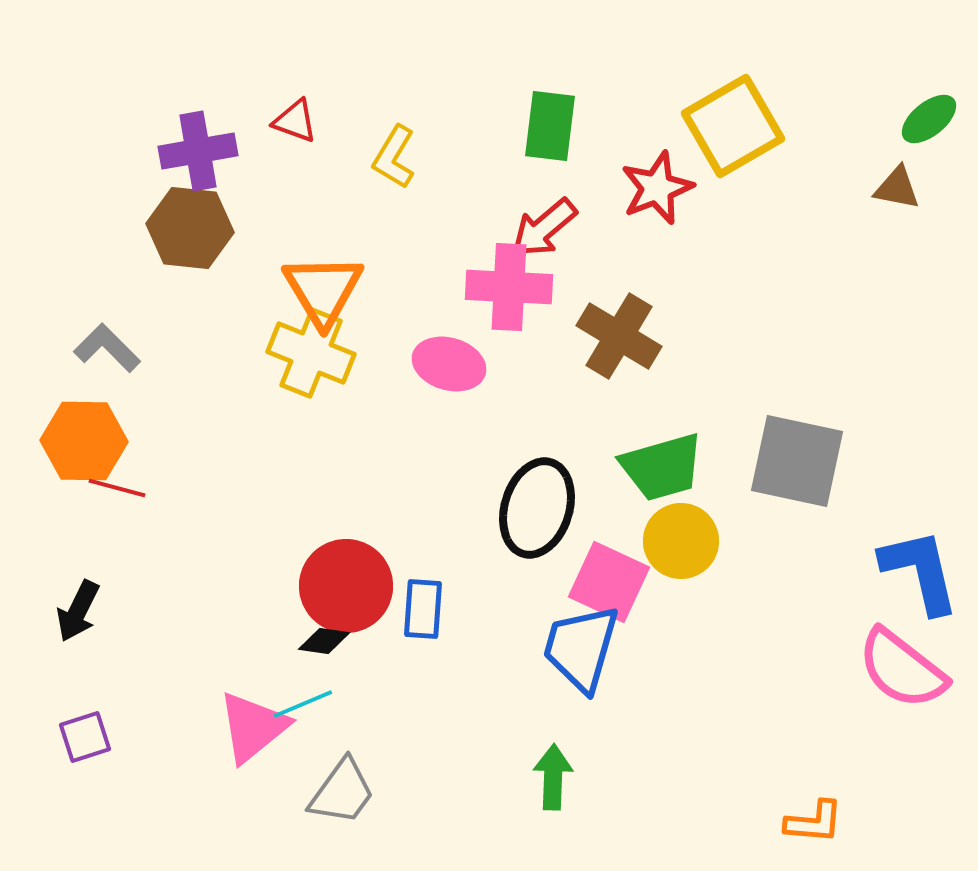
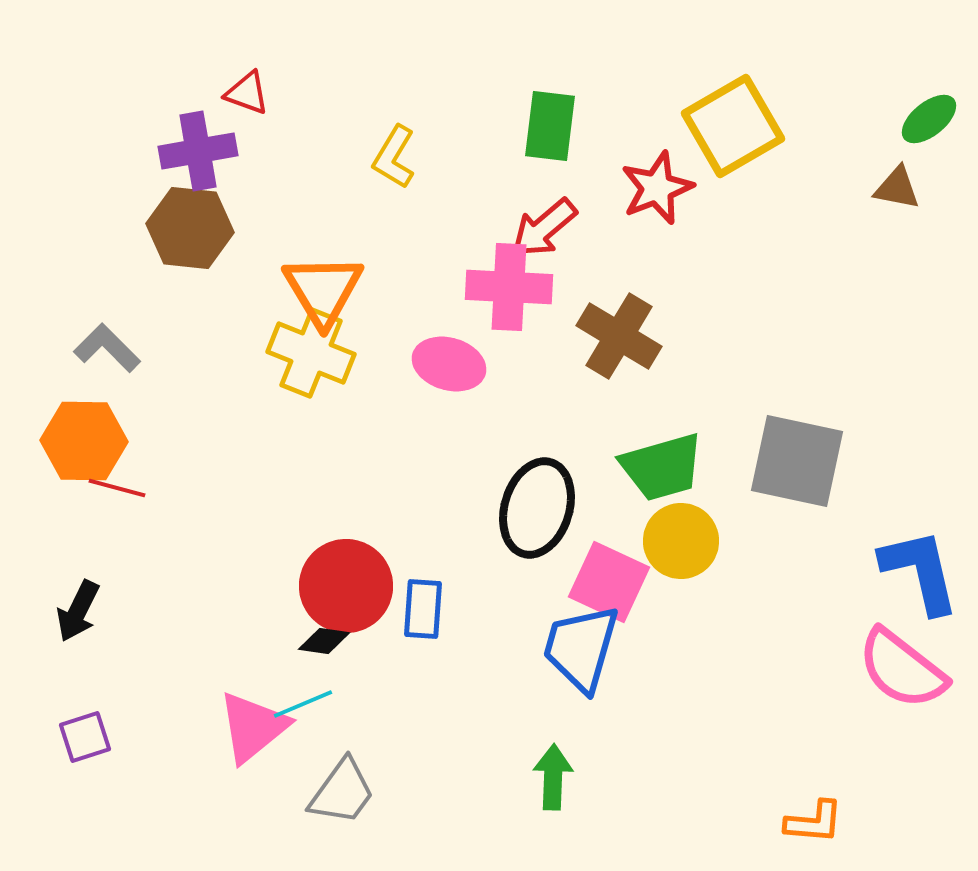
red triangle: moved 48 px left, 28 px up
